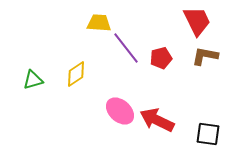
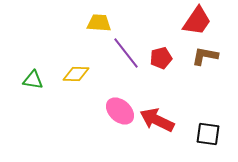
red trapezoid: rotated 60 degrees clockwise
purple line: moved 5 px down
yellow diamond: rotated 36 degrees clockwise
green triangle: rotated 25 degrees clockwise
